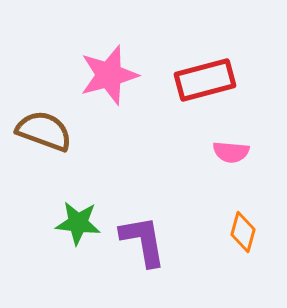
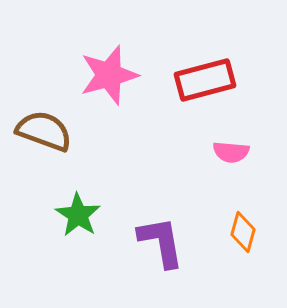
green star: moved 8 px up; rotated 27 degrees clockwise
purple L-shape: moved 18 px right, 1 px down
